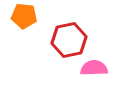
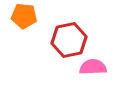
pink semicircle: moved 1 px left, 1 px up
